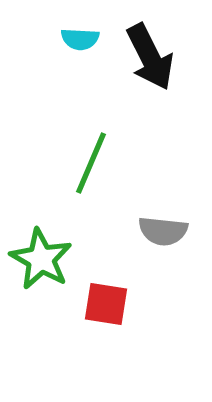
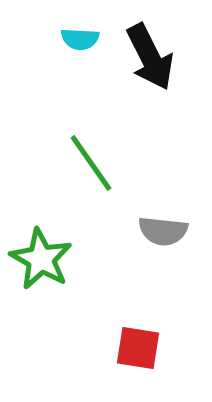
green line: rotated 58 degrees counterclockwise
red square: moved 32 px right, 44 px down
